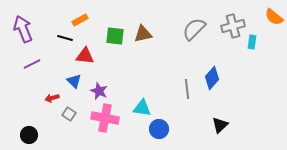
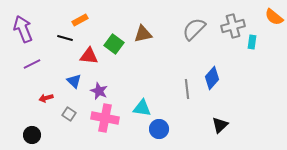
green square: moved 1 px left, 8 px down; rotated 30 degrees clockwise
red triangle: moved 4 px right
red arrow: moved 6 px left
black circle: moved 3 px right
